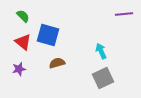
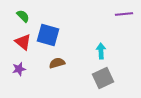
cyan arrow: rotated 21 degrees clockwise
